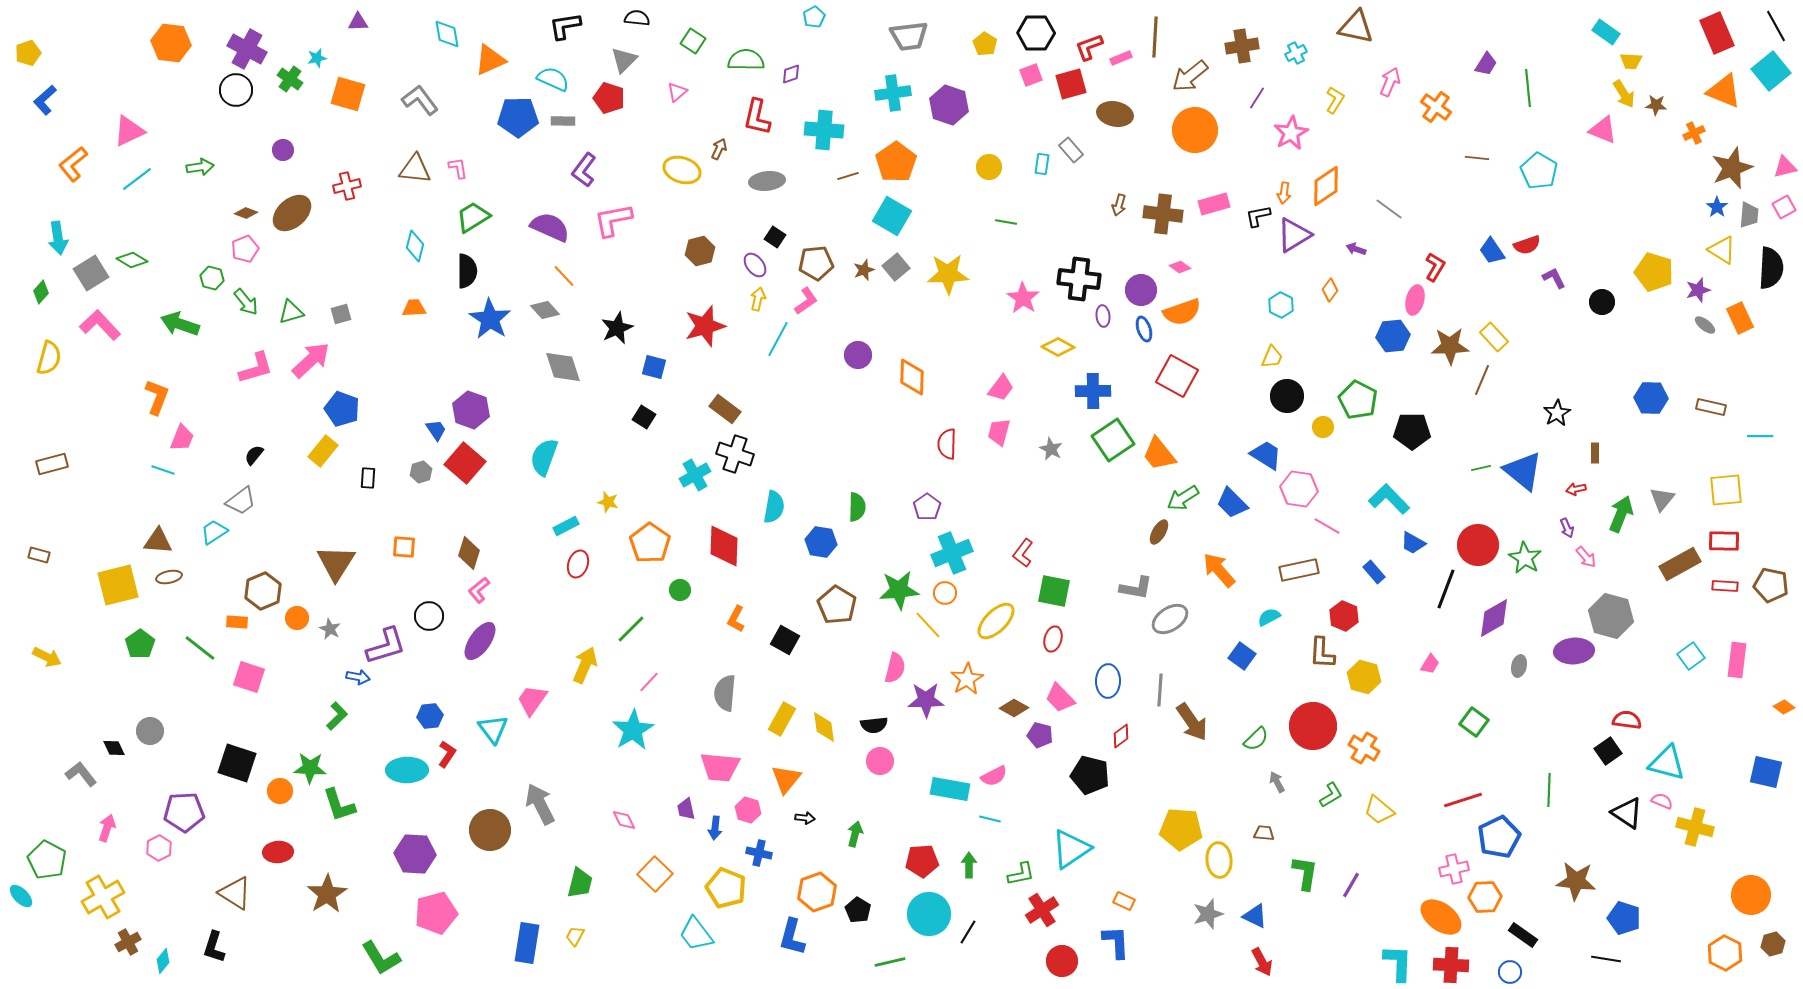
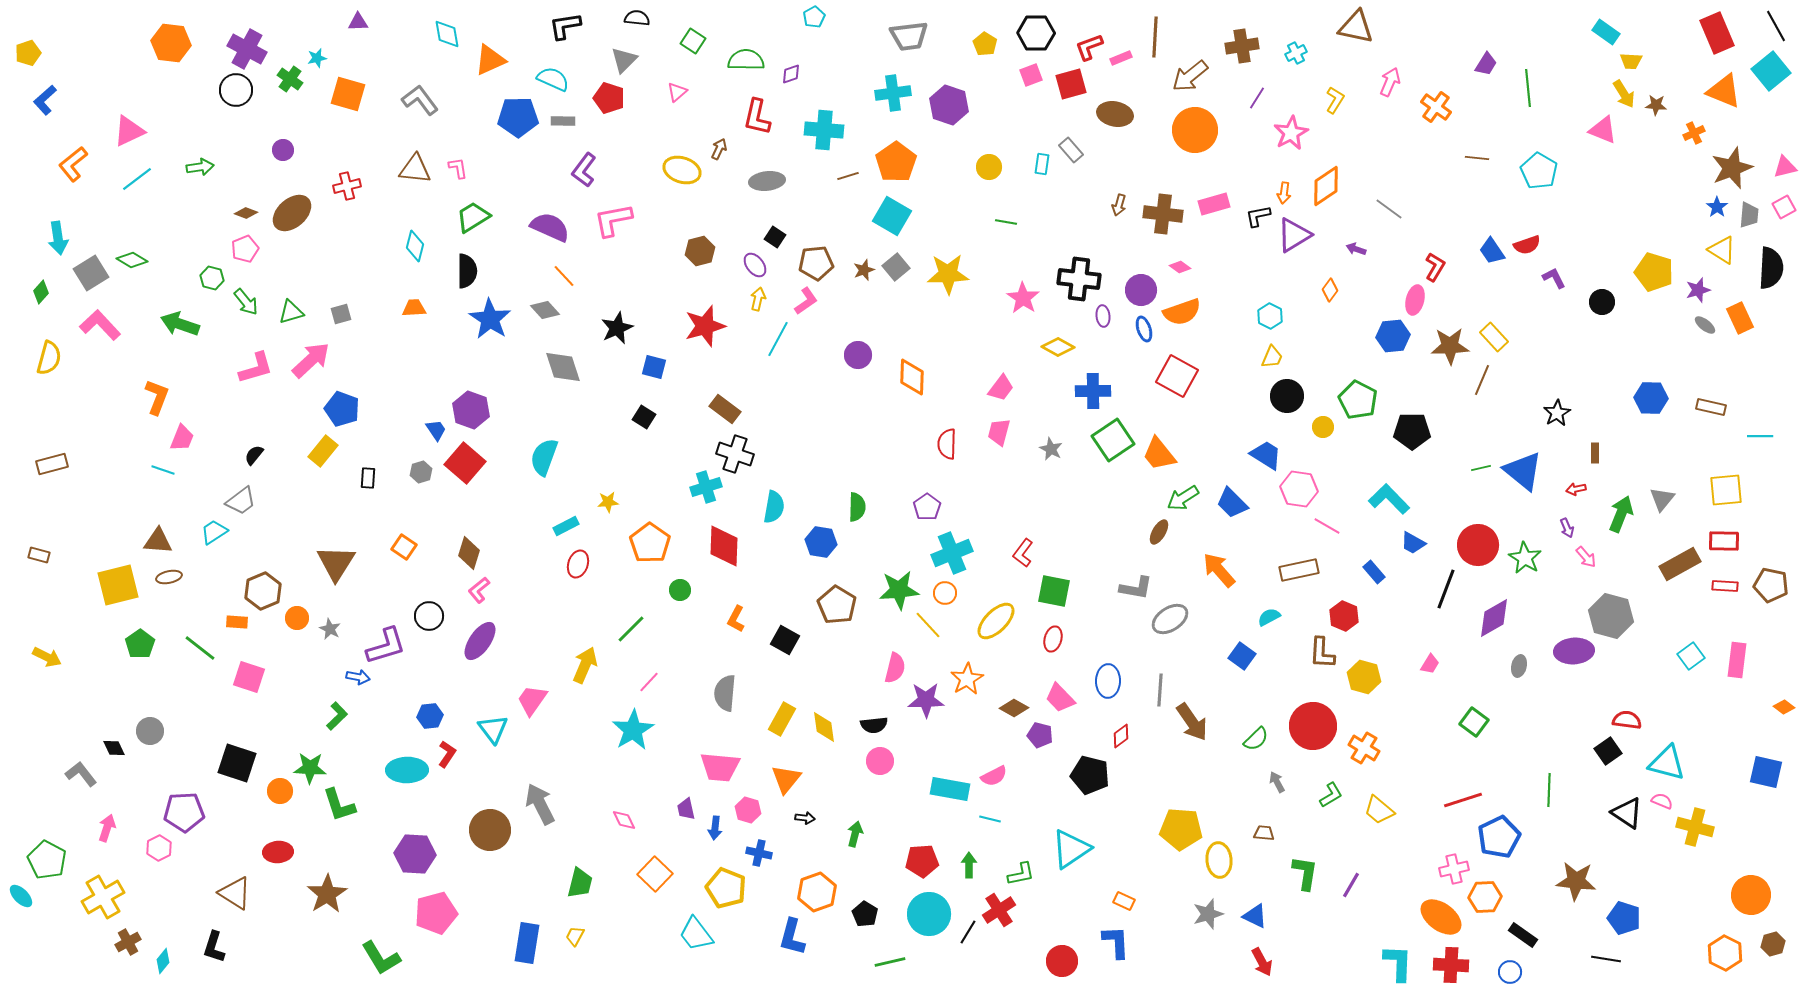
cyan hexagon at (1281, 305): moved 11 px left, 11 px down
cyan cross at (695, 475): moved 11 px right, 12 px down; rotated 12 degrees clockwise
yellow star at (608, 502): rotated 20 degrees counterclockwise
orange square at (404, 547): rotated 30 degrees clockwise
black pentagon at (858, 910): moved 7 px right, 4 px down
red cross at (1042, 910): moved 43 px left
